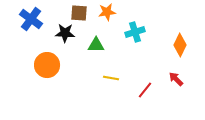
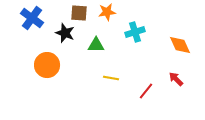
blue cross: moved 1 px right, 1 px up
black star: rotated 18 degrees clockwise
orange diamond: rotated 50 degrees counterclockwise
red line: moved 1 px right, 1 px down
